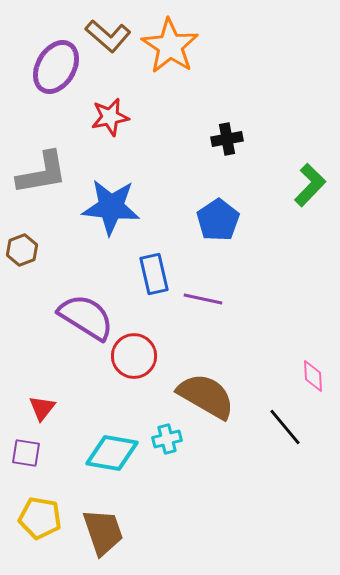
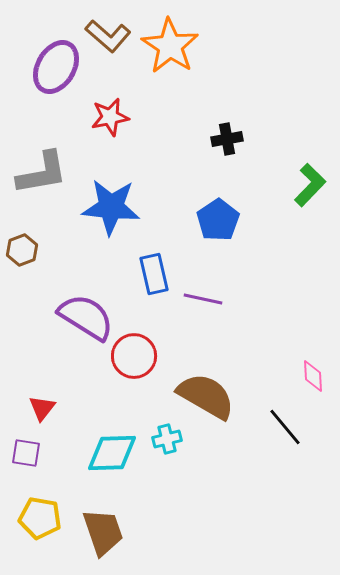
cyan diamond: rotated 12 degrees counterclockwise
